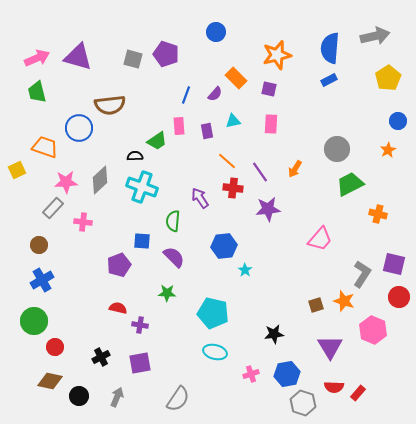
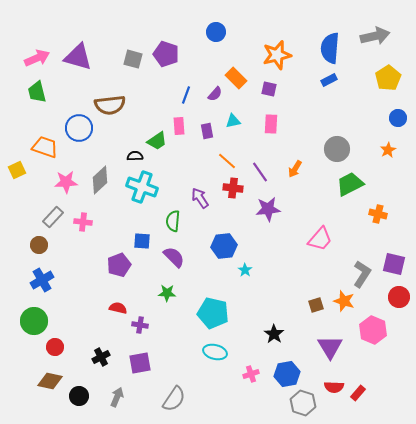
blue circle at (398, 121): moved 3 px up
gray rectangle at (53, 208): moved 9 px down
black star at (274, 334): rotated 30 degrees counterclockwise
gray semicircle at (178, 399): moved 4 px left
